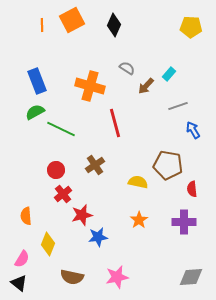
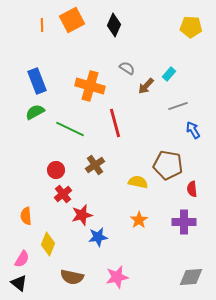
green line: moved 9 px right
